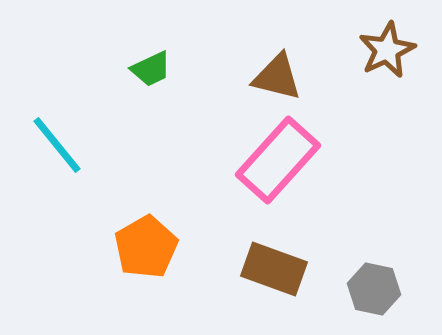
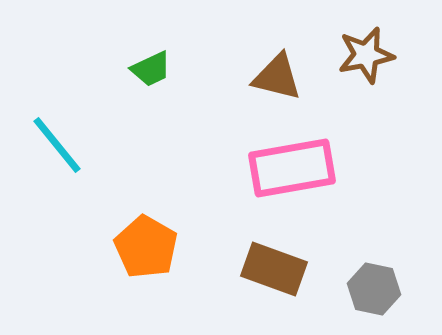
brown star: moved 21 px left, 5 px down; rotated 14 degrees clockwise
pink rectangle: moved 14 px right, 8 px down; rotated 38 degrees clockwise
orange pentagon: rotated 12 degrees counterclockwise
